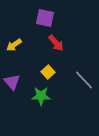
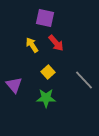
yellow arrow: moved 18 px right; rotated 91 degrees clockwise
purple triangle: moved 2 px right, 3 px down
green star: moved 5 px right, 2 px down
